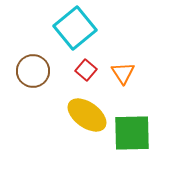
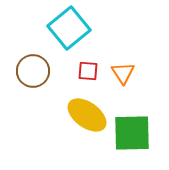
cyan square: moved 6 px left
red square: moved 2 px right, 1 px down; rotated 35 degrees counterclockwise
